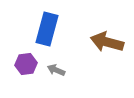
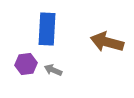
blue rectangle: rotated 12 degrees counterclockwise
gray arrow: moved 3 px left
